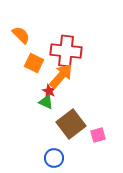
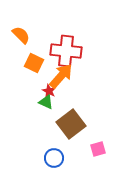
pink square: moved 14 px down
